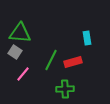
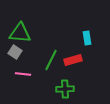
red rectangle: moved 2 px up
pink line: rotated 56 degrees clockwise
